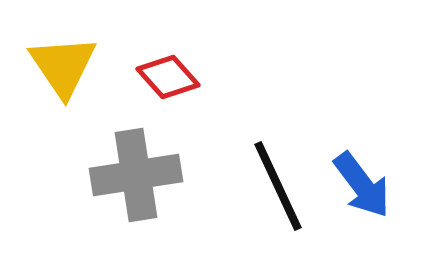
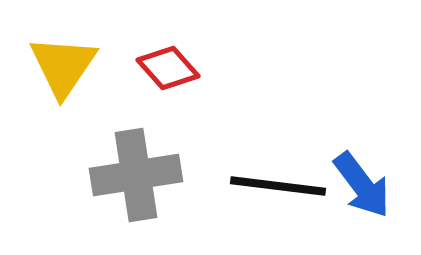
yellow triangle: rotated 8 degrees clockwise
red diamond: moved 9 px up
black line: rotated 58 degrees counterclockwise
